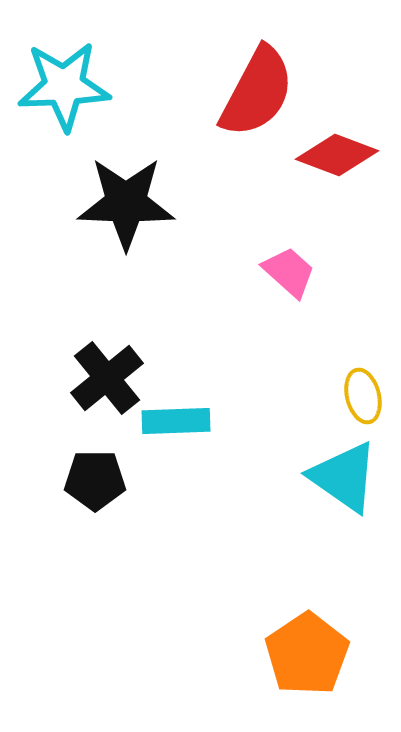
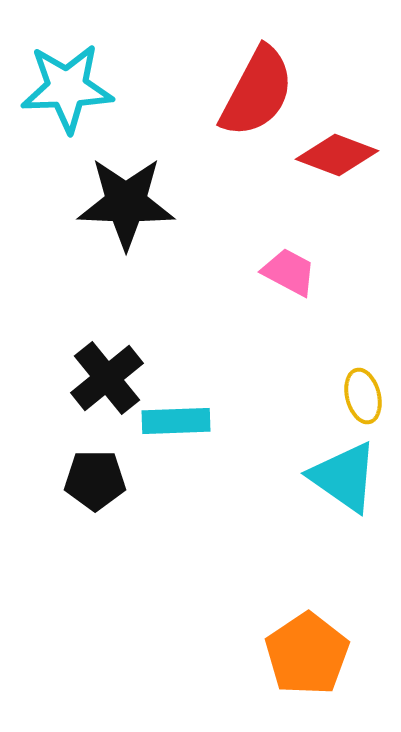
cyan star: moved 3 px right, 2 px down
pink trapezoid: rotated 14 degrees counterclockwise
